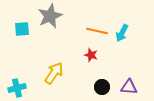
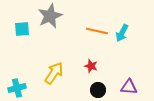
red star: moved 11 px down
black circle: moved 4 px left, 3 px down
